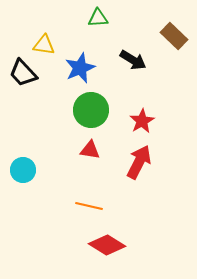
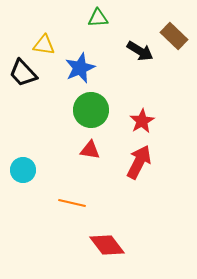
black arrow: moved 7 px right, 9 px up
orange line: moved 17 px left, 3 px up
red diamond: rotated 21 degrees clockwise
